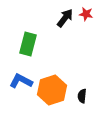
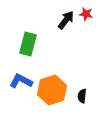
black arrow: moved 1 px right, 2 px down
